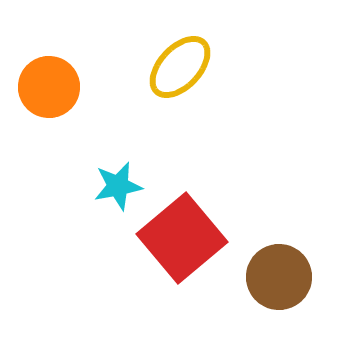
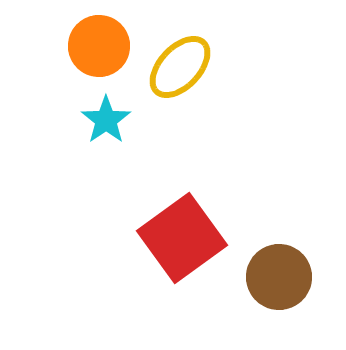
orange circle: moved 50 px right, 41 px up
cyan star: moved 12 px left, 66 px up; rotated 24 degrees counterclockwise
red square: rotated 4 degrees clockwise
